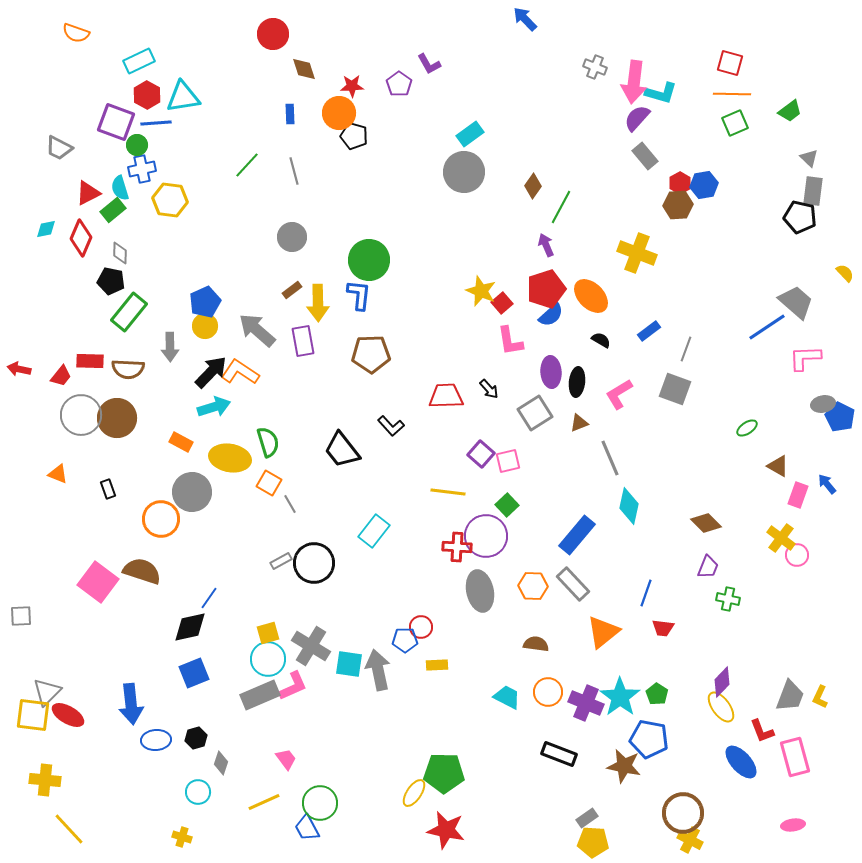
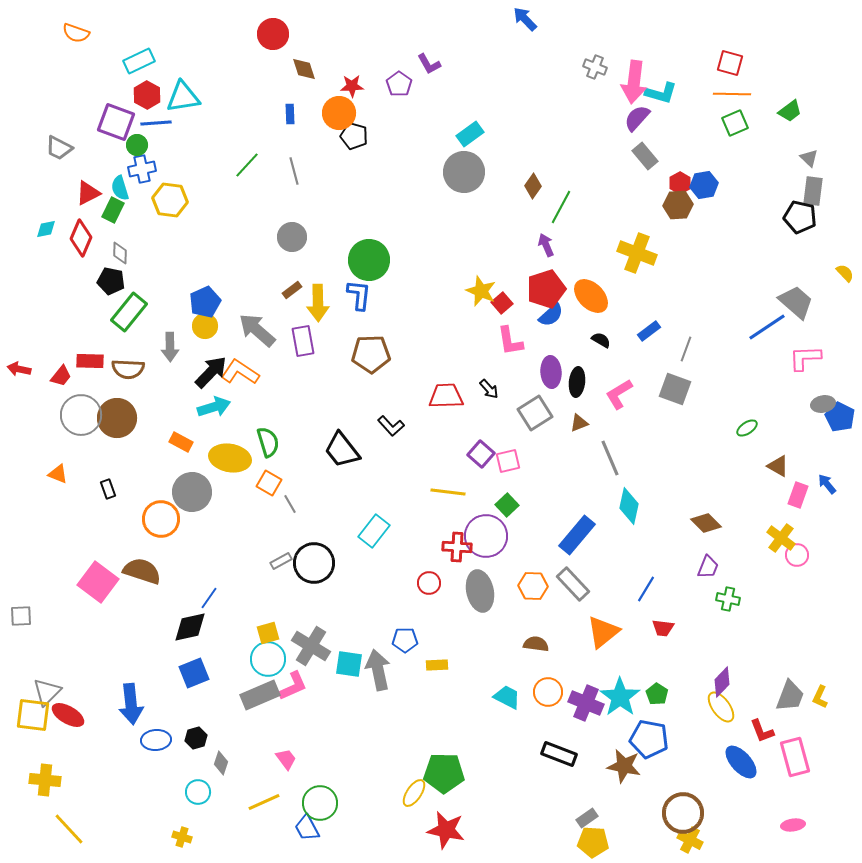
green rectangle at (113, 210): rotated 25 degrees counterclockwise
blue line at (646, 593): moved 4 px up; rotated 12 degrees clockwise
red circle at (421, 627): moved 8 px right, 44 px up
